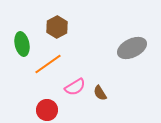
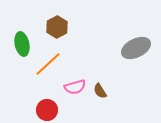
gray ellipse: moved 4 px right
orange line: rotated 8 degrees counterclockwise
pink semicircle: rotated 15 degrees clockwise
brown semicircle: moved 2 px up
